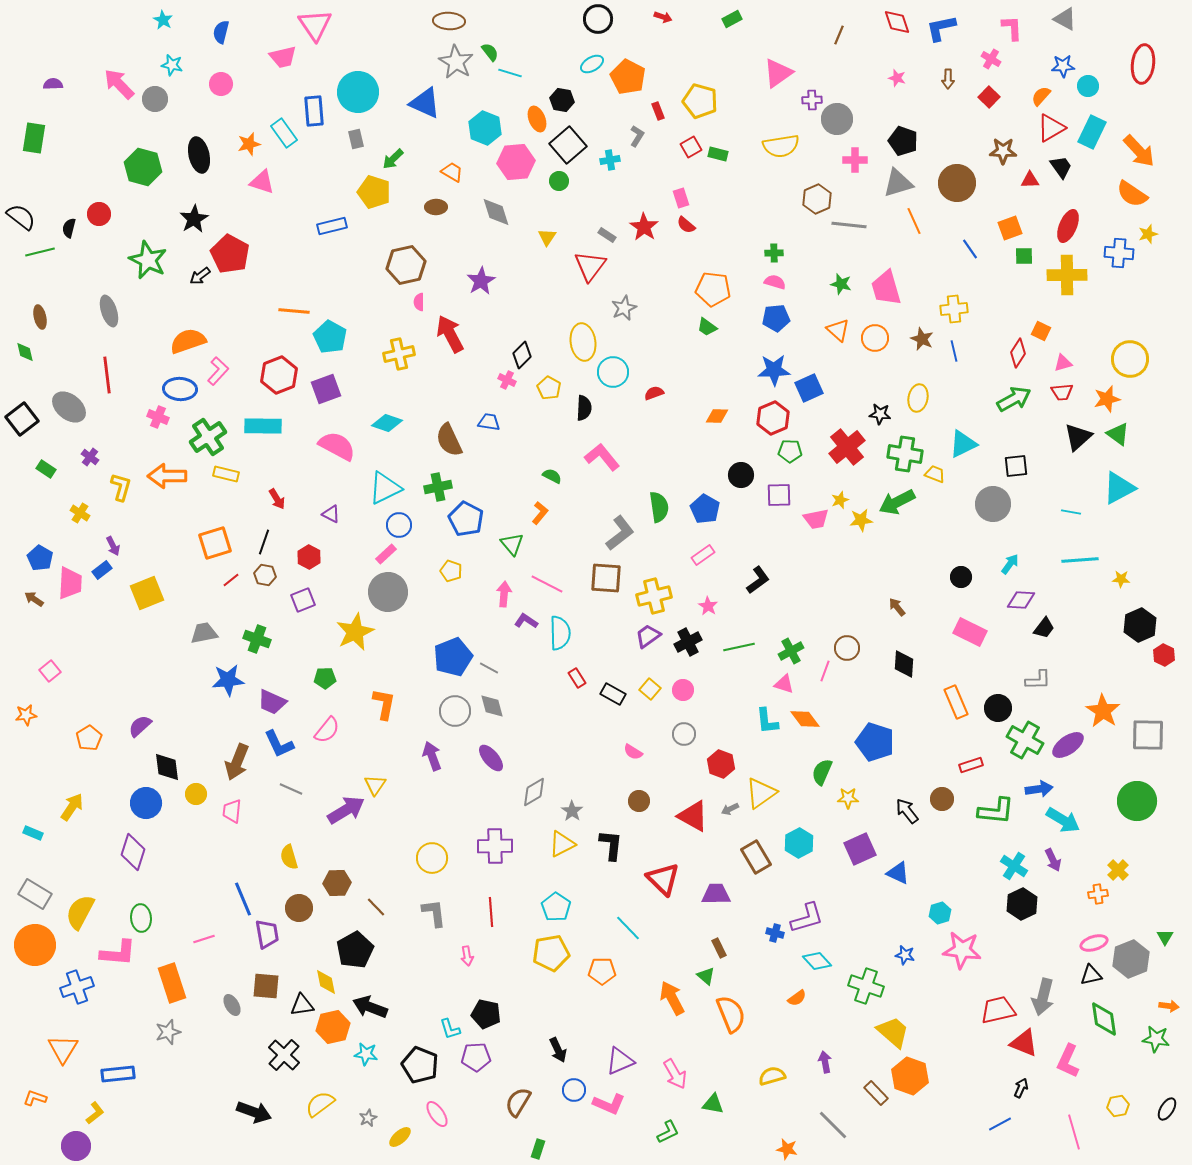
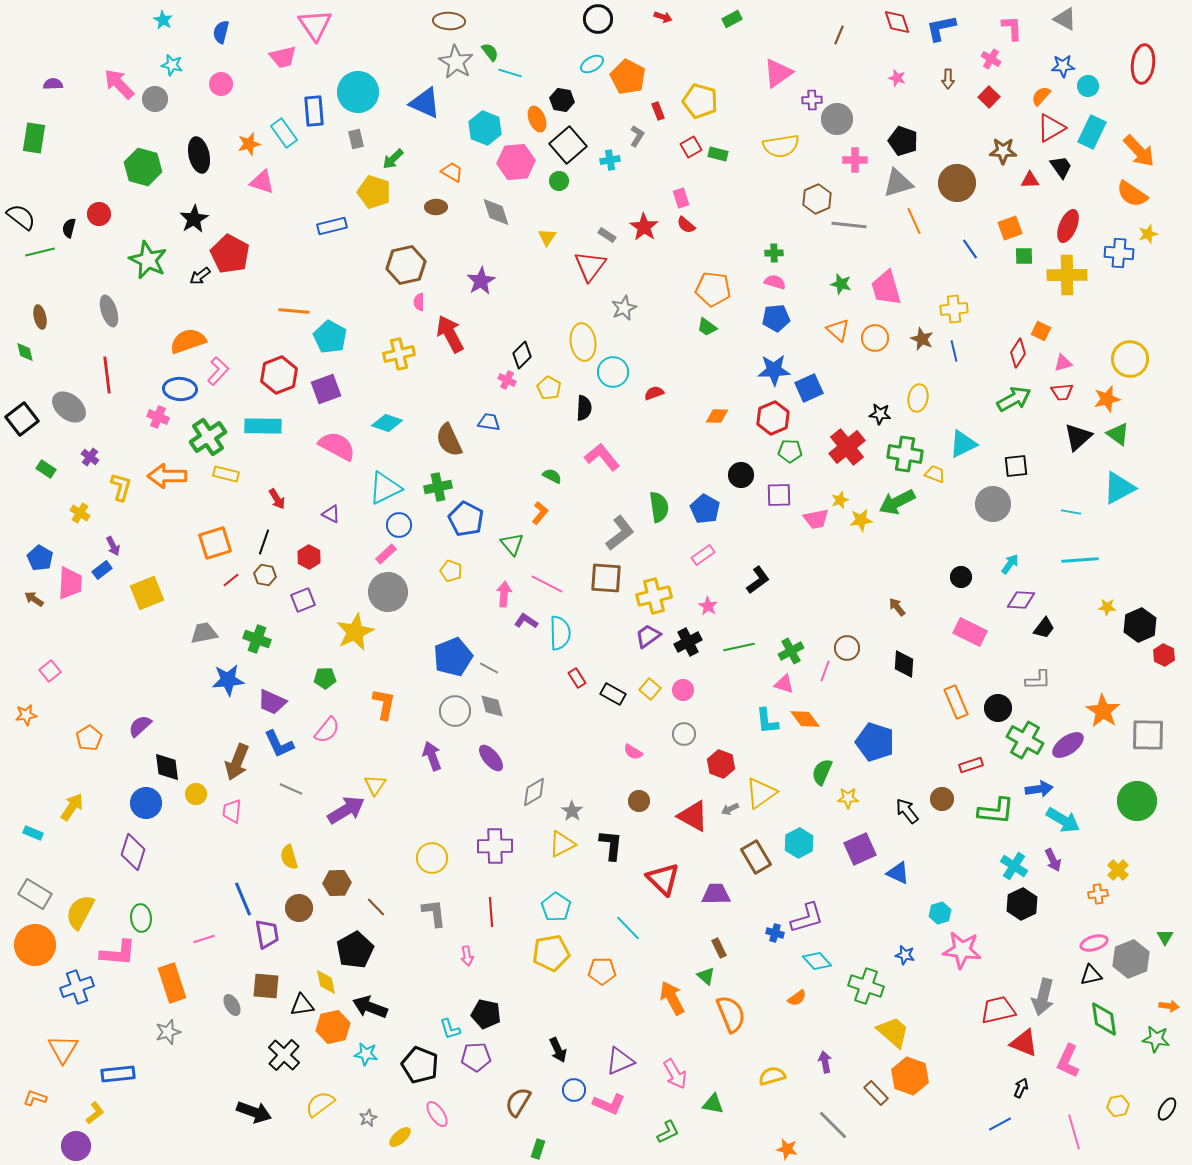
yellow star at (1121, 579): moved 14 px left, 28 px down
